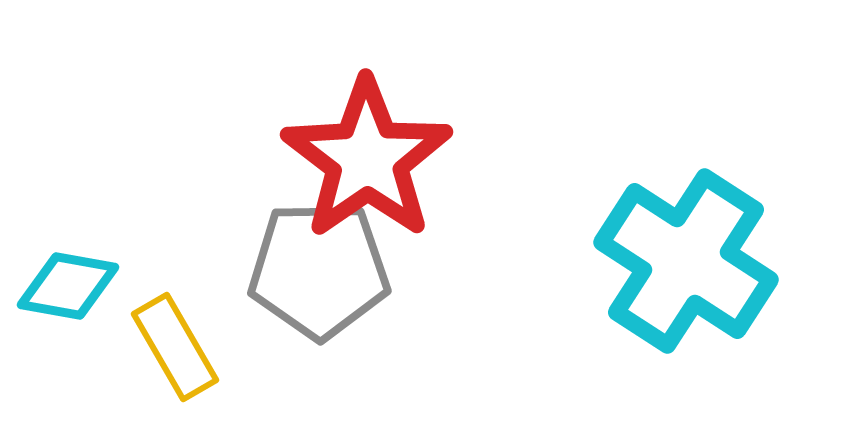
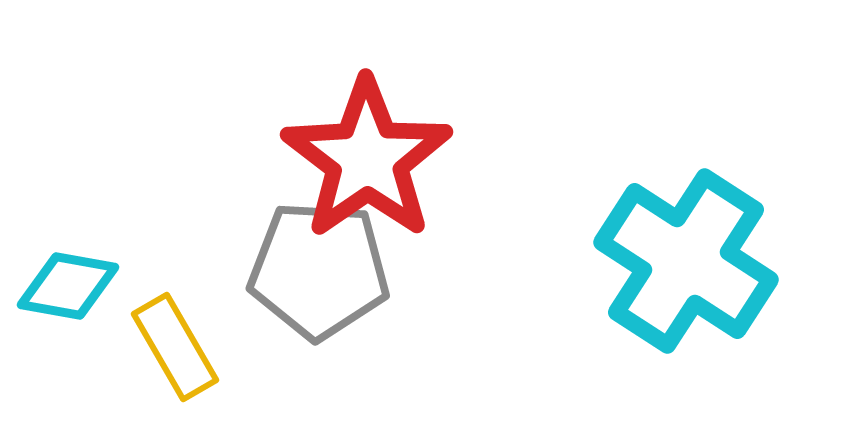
gray pentagon: rotated 4 degrees clockwise
